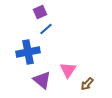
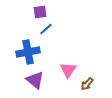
purple square: rotated 16 degrees clockwise
purple triangle: moved 7 px left
